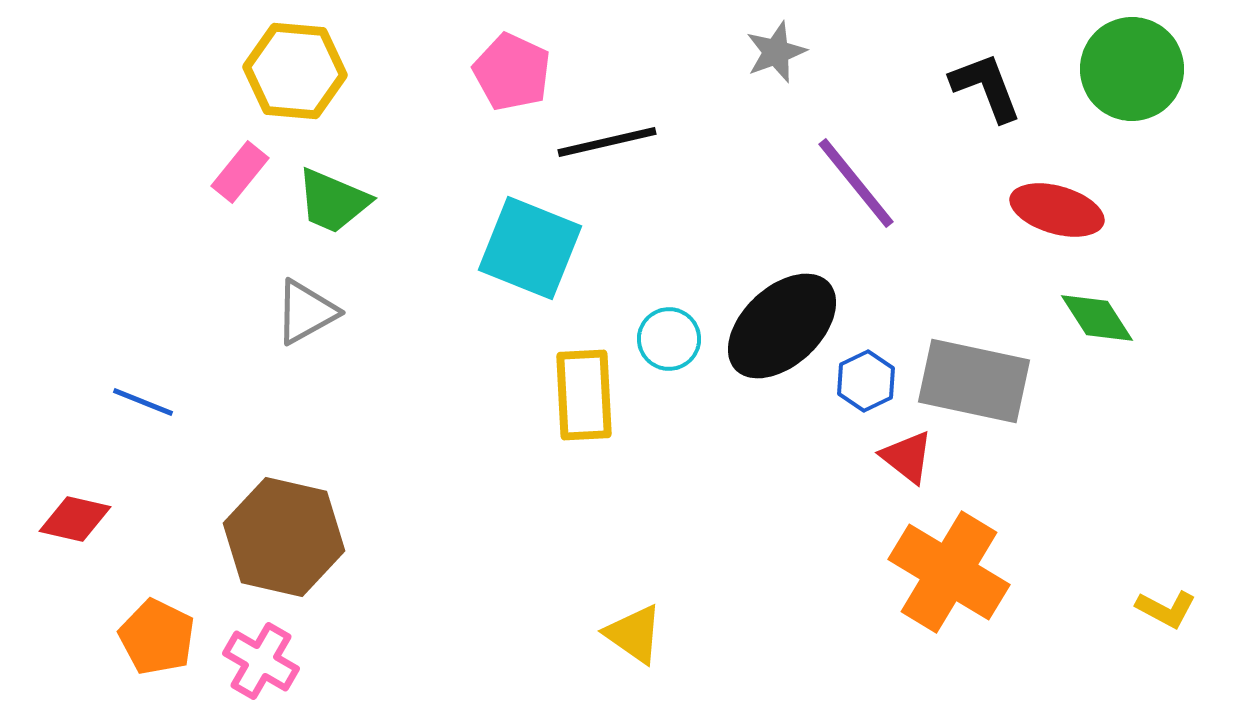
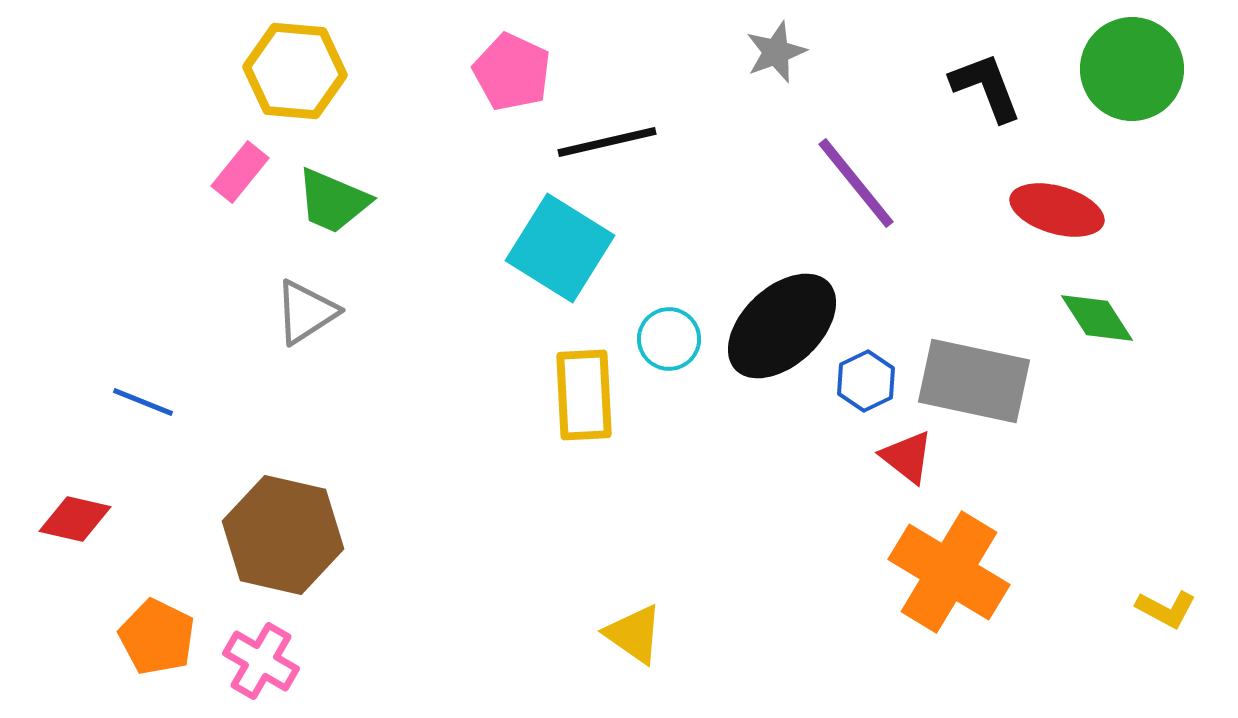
cyan square: moved 30 px right; rotated 10 degrees clockwise
gray triangle: rotated 4 degrees counterclockwise
brown hexagon: moved 1 px left, 2 px up
